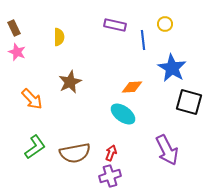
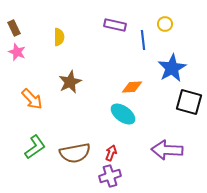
blue star: rotated 12 degrees clockwise
purple arrow: rotated 120 degrees clockwise
